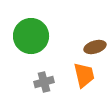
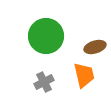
green circle: moved 15 px right
gray cross: rotated 12 degrees counterclockwise
